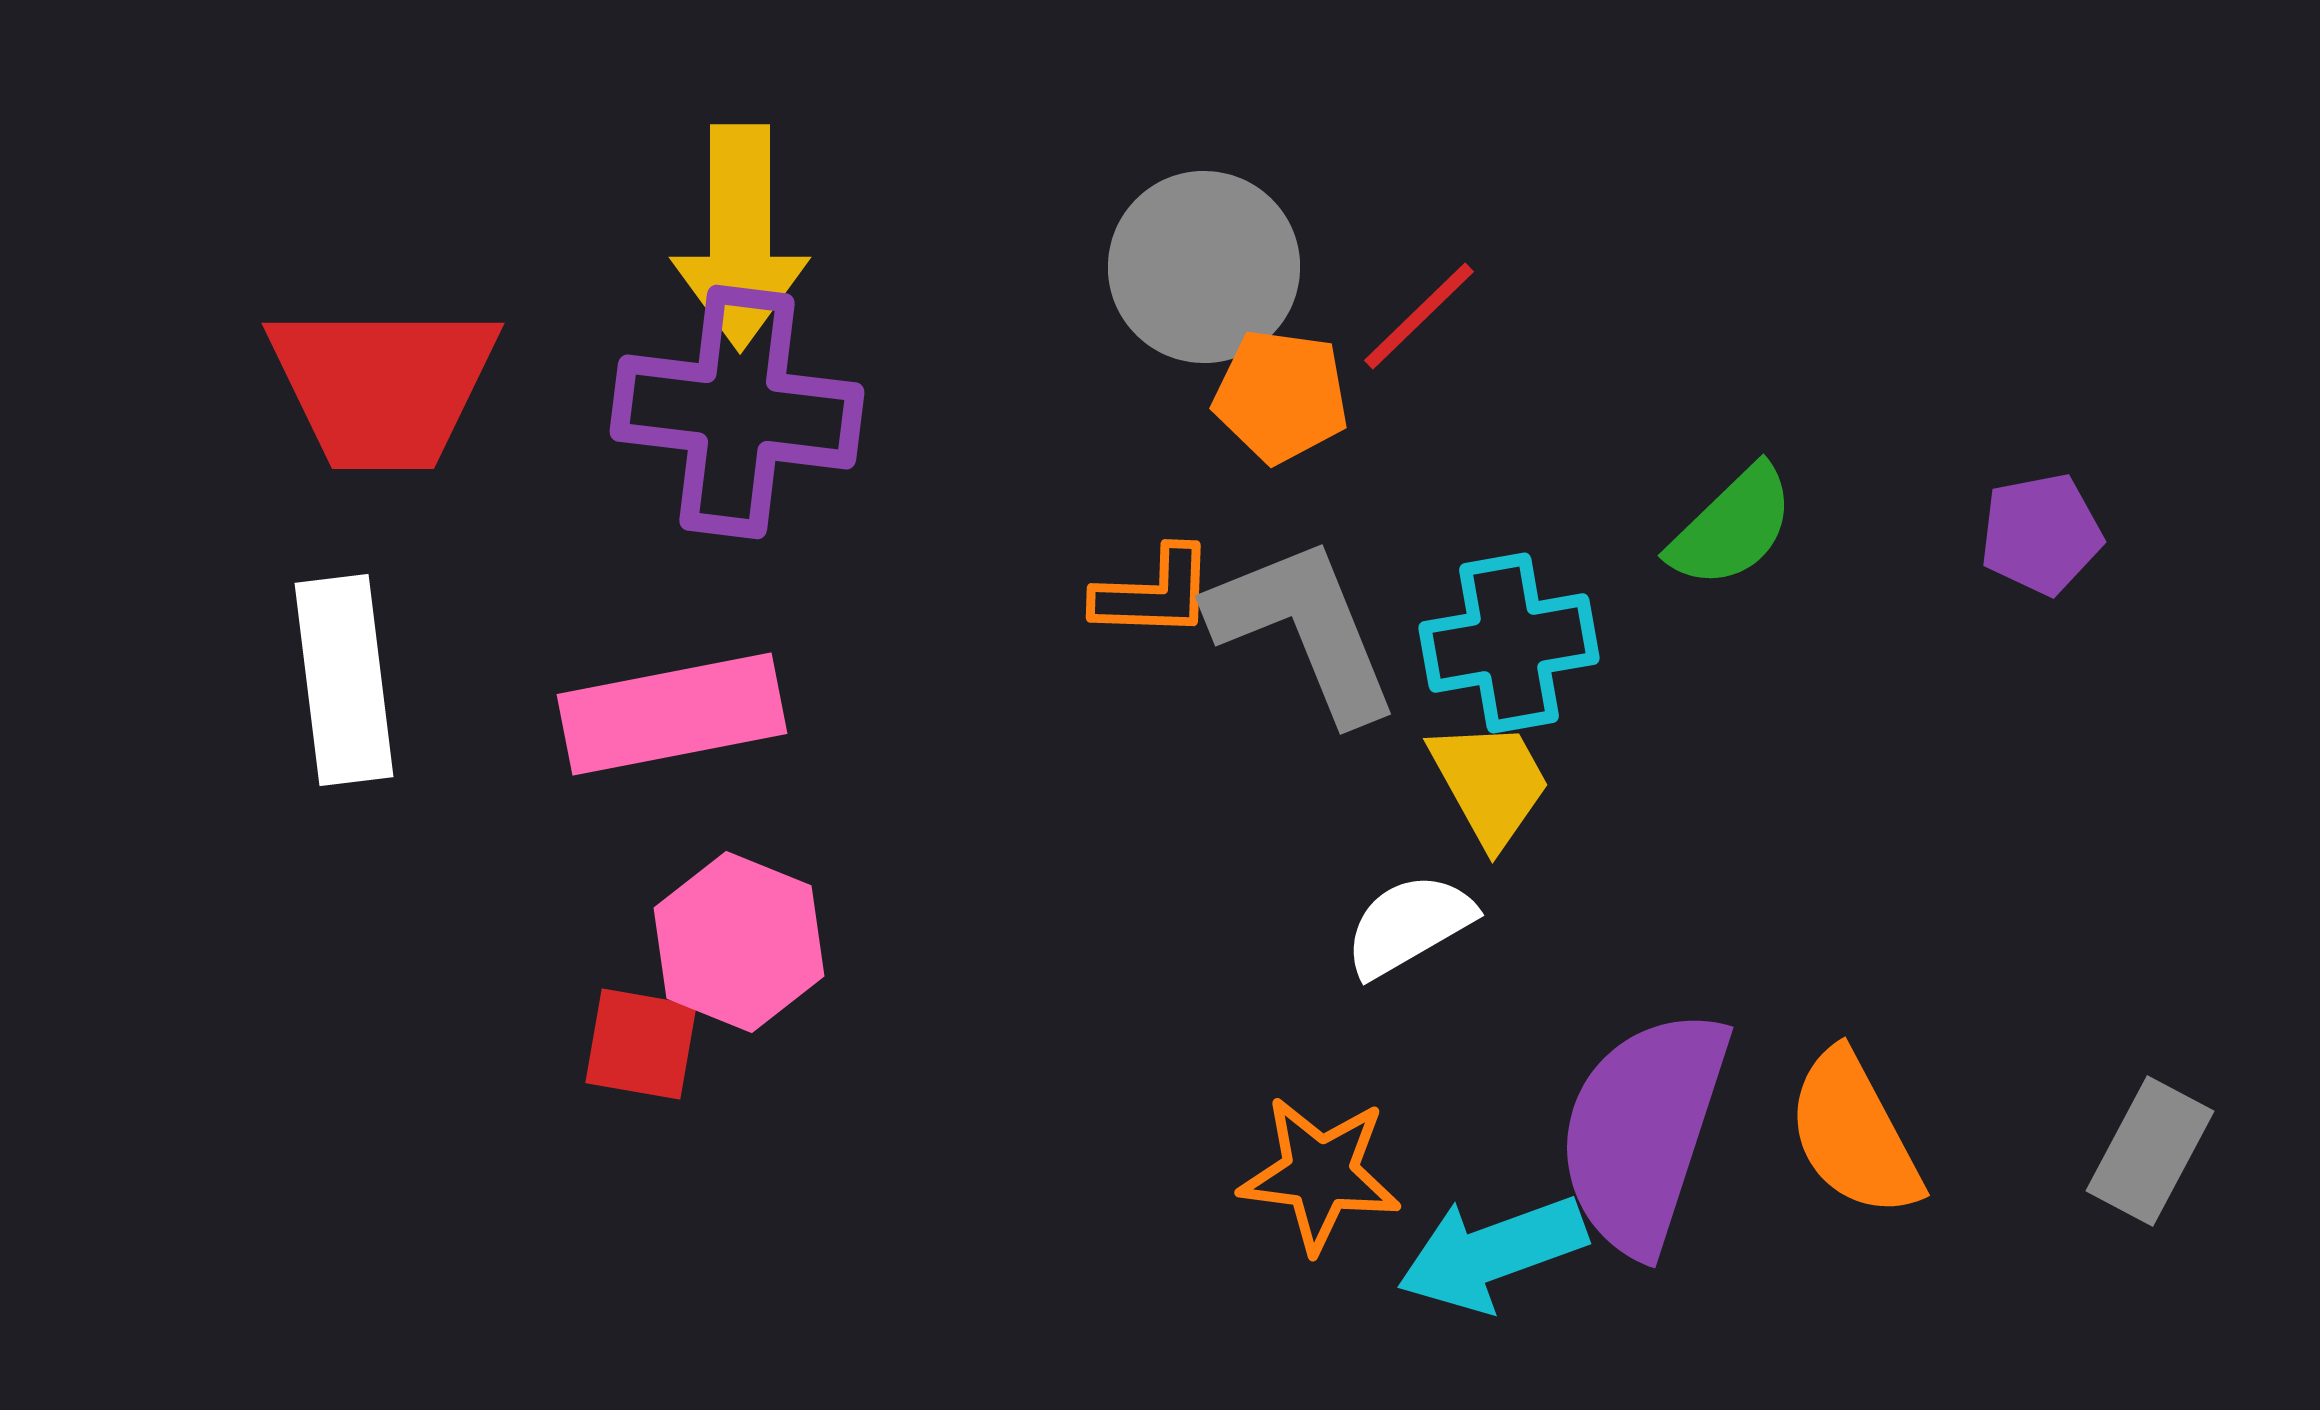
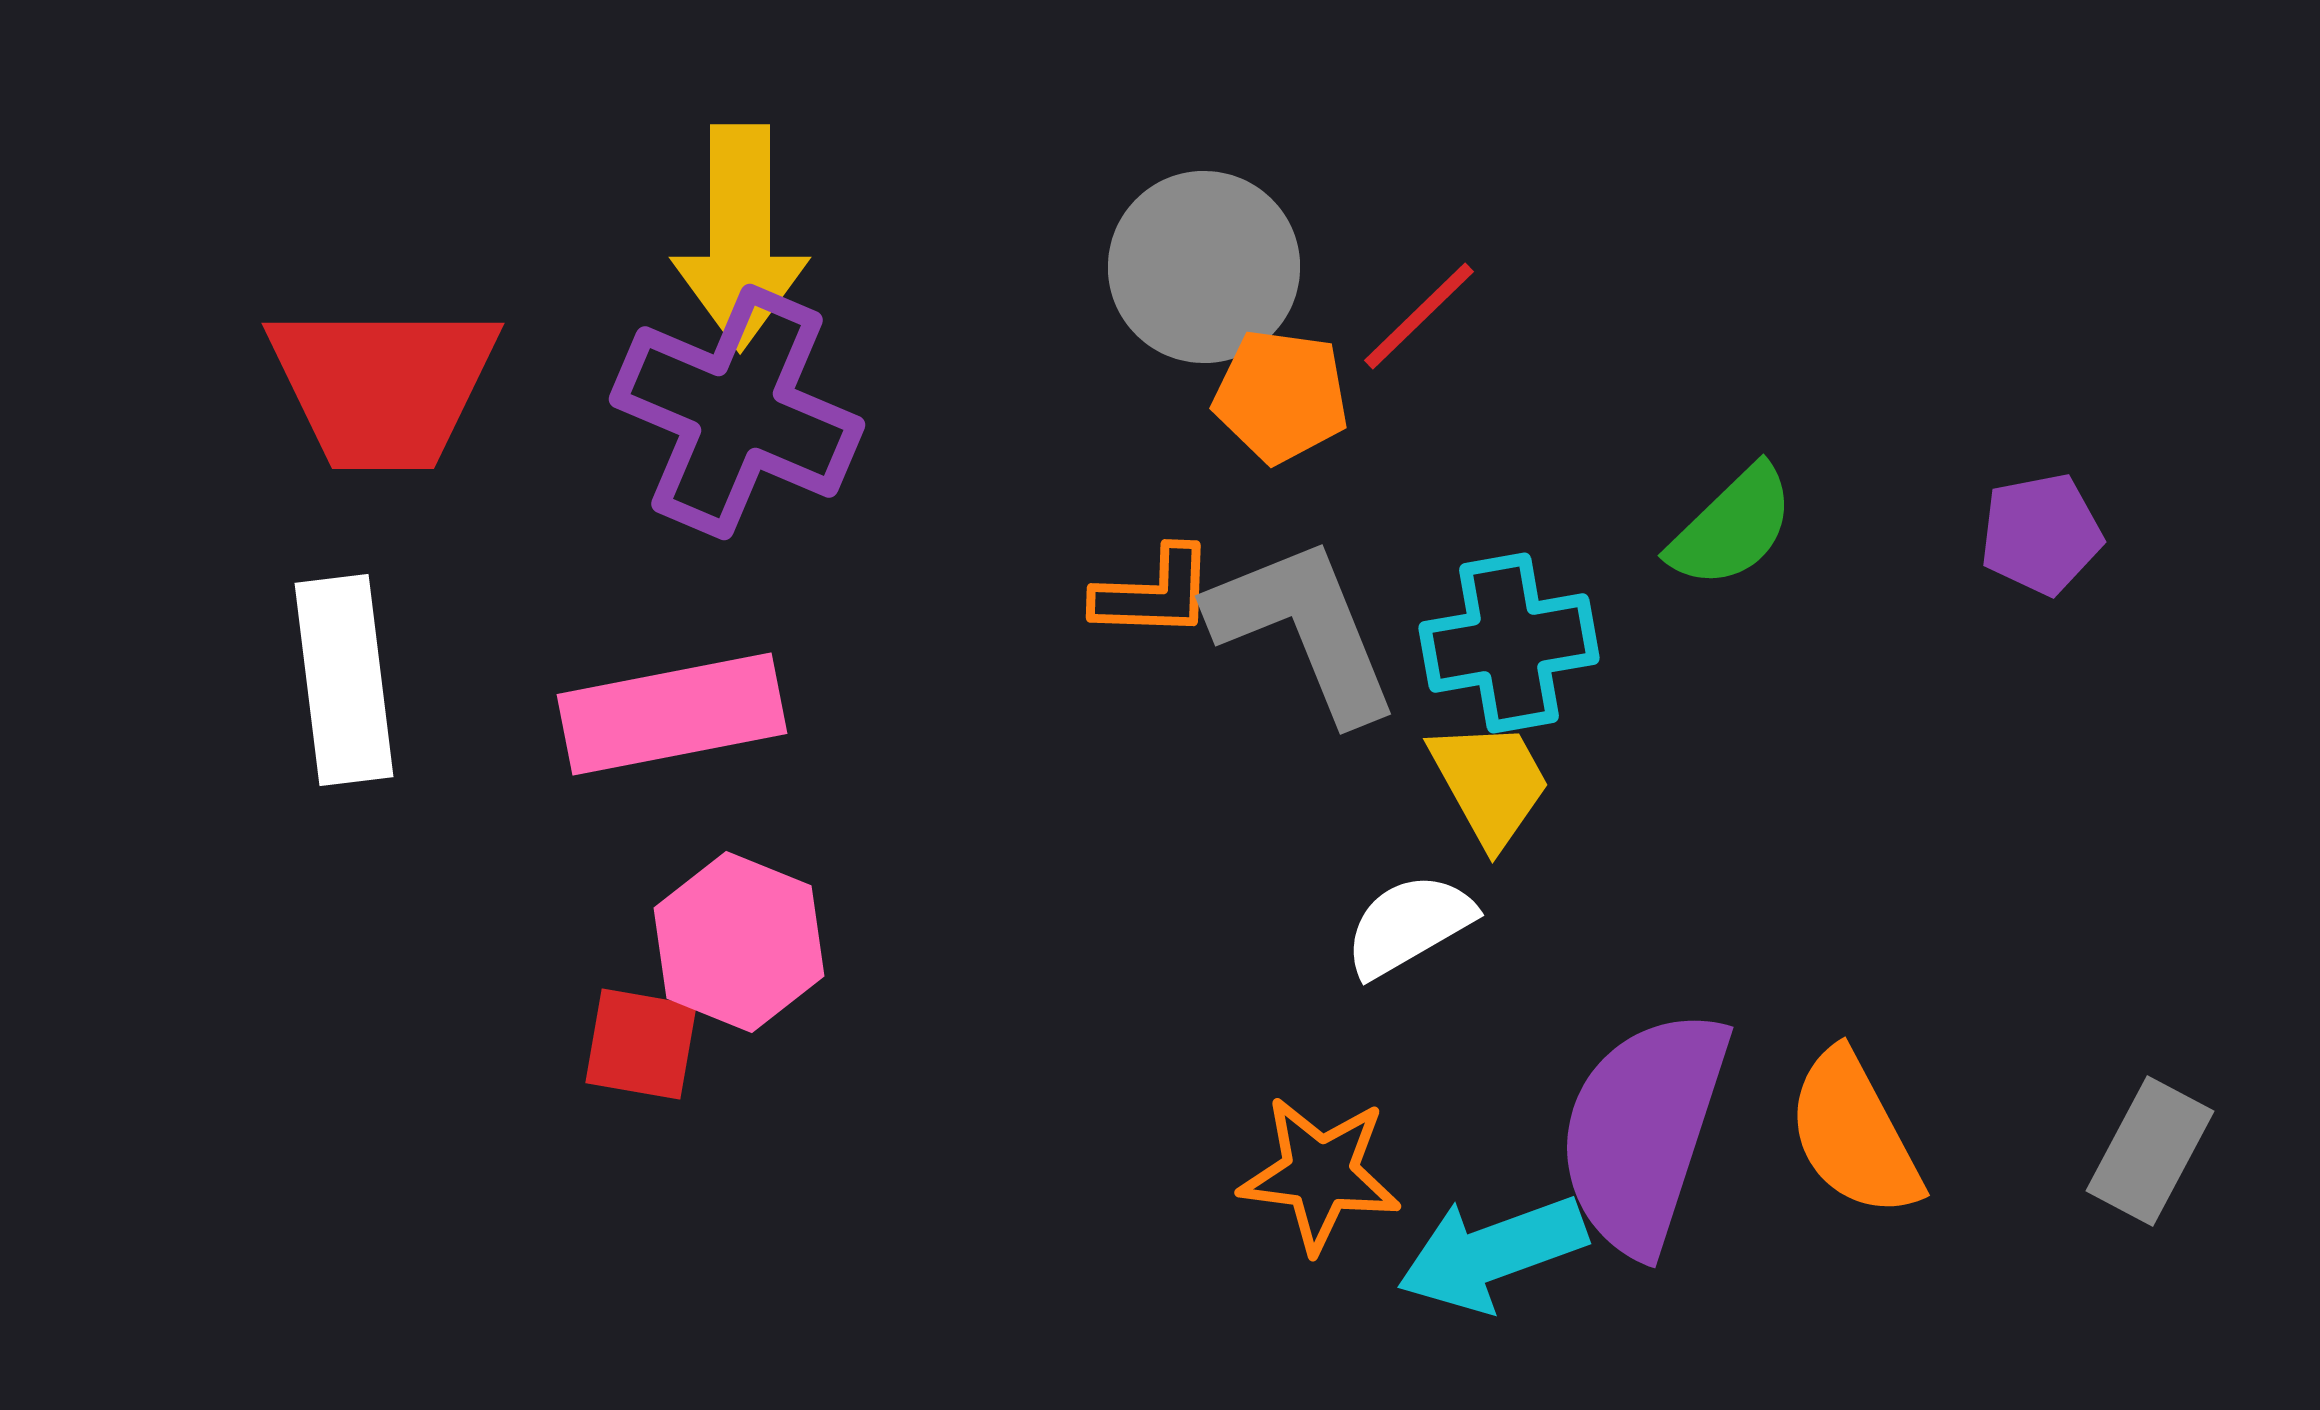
purple cross: rotated 16 degrees clockwise
